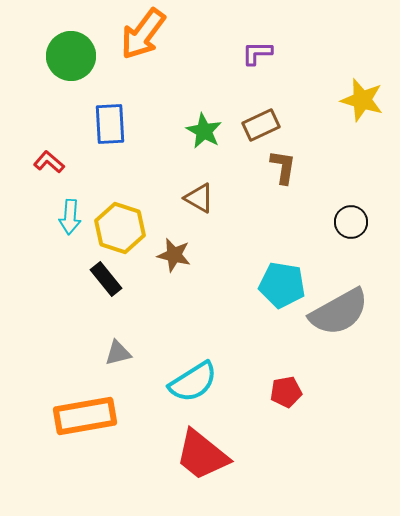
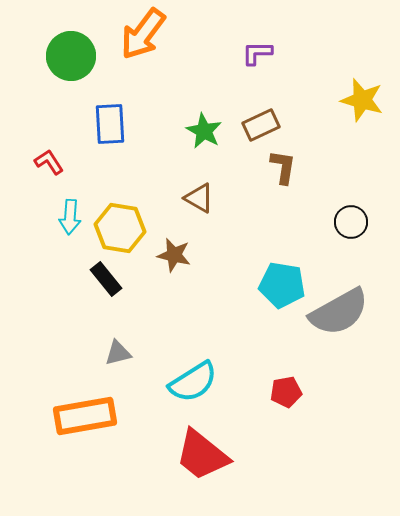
red L-shape: rotated 16 degrees clockwise
yellow hexagon: rotated 9 degrees counterclockwise
